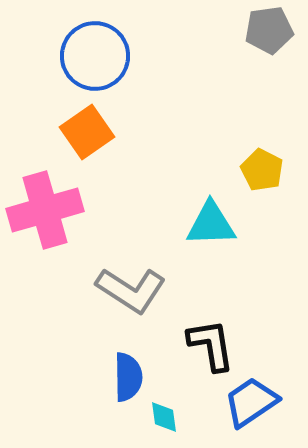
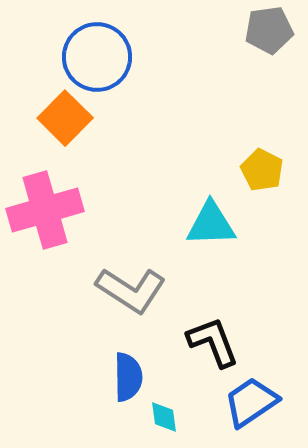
blue circle: moved 2 px right, 1 px down
orange square: moved 22 px left, 14 px up; rotated 10 degrees counterclockwise
black L-shape: moved 2 px right, 3 px up; rotated 12 degrees counterclockwise
